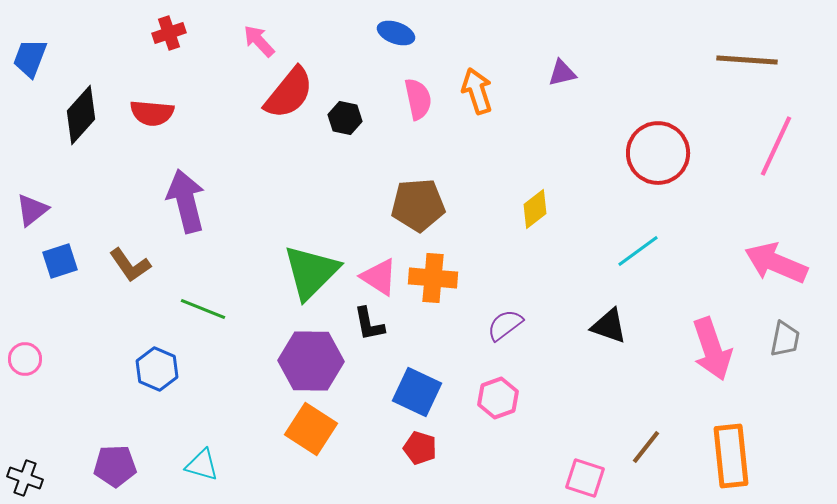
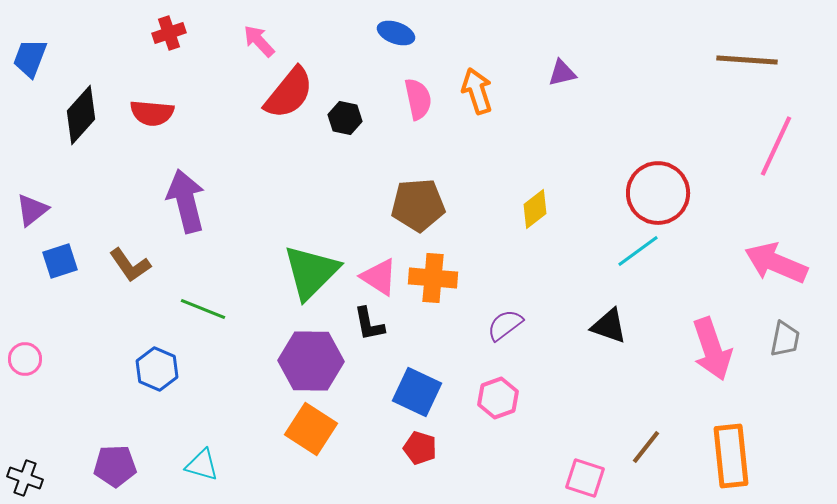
red circle at (658, 153): moved 40 px down
